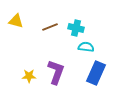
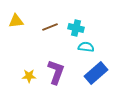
yellow triangle: rotated 21 degrees counterclockwise
blue rectangle: rotated 25 degrees clockwise
